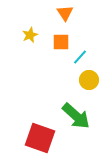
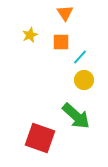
yellow circle: moved 5 px left
